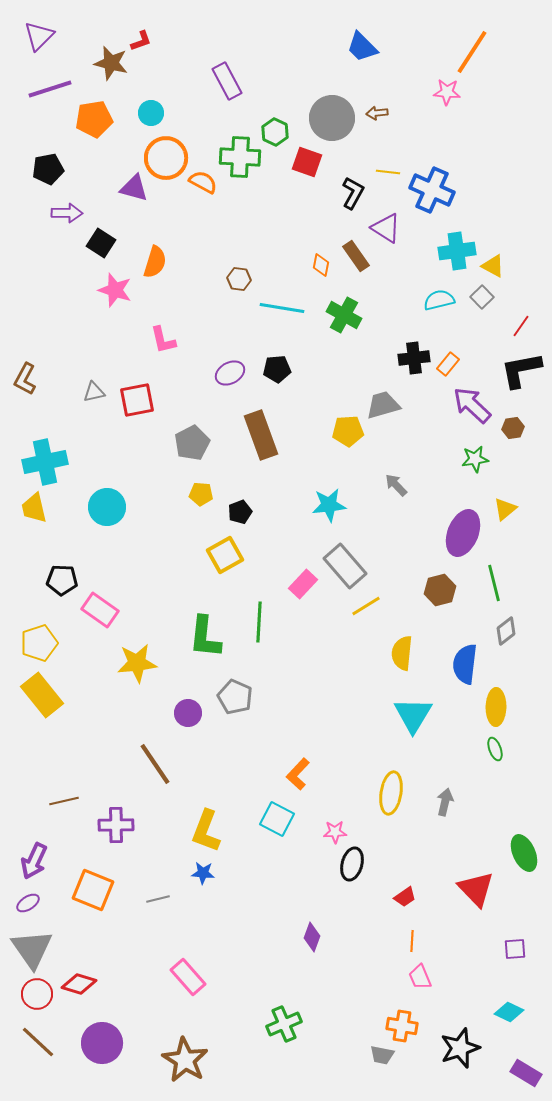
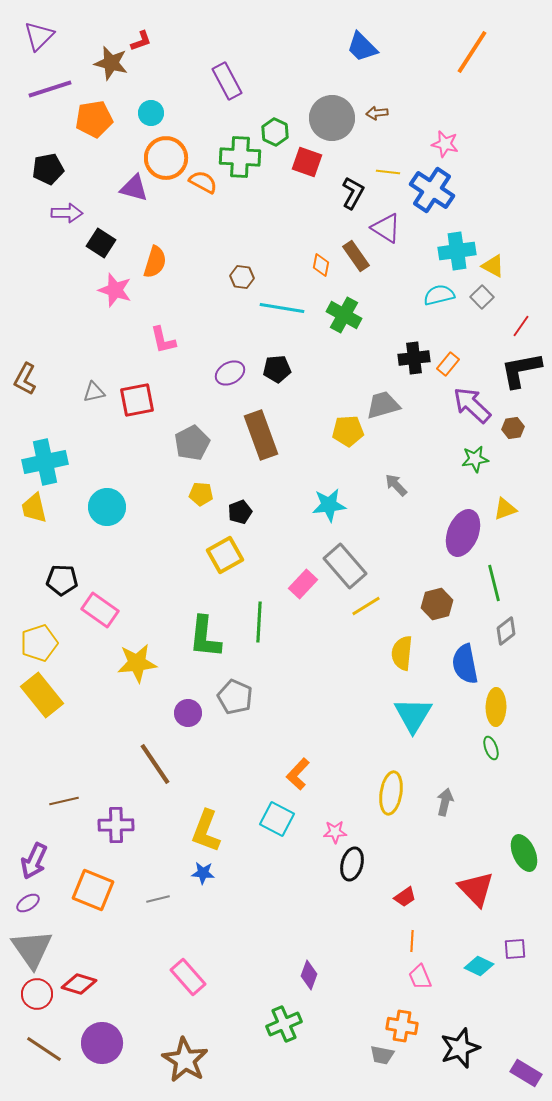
pink star at (447, 92): moved 2 px left, 52 px down; rotated 8 degrees clockwise
blue cross at (432, 190): rotated 9 degrees clockwise
brown hexagon at (239, 279): moved 3 px right, 2 px up
cyan semicircle at (439, 300): moved 5 px up
yellow triangle at (505, 509): rotated 20 degrees clockwise
brown hexagon at (440, 590): moved 3 px left, 14 px down
blue semicircle at (465, 664): rotated 18 degrees counterclockwise
green ellipse at (495, 749): moved 4 px left, 1 px up
purple diamond at (312, 937): moved 3 px left, 38 px down
cyan diamond at (509, 1012): moved 30 px left, 46 px up
brown line at (38, 1042): moved 6 px right, 7 px down; rotated 9 degrees counterclockwise
